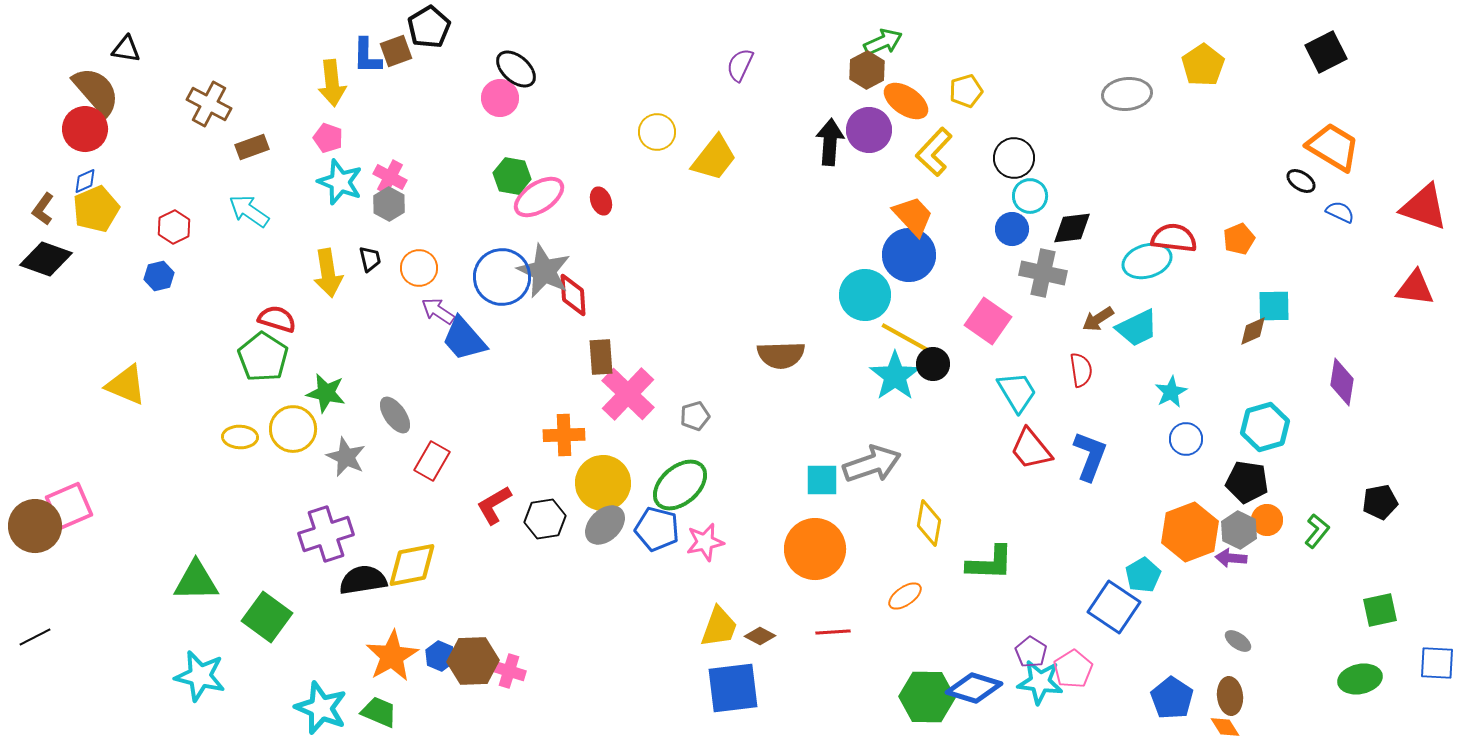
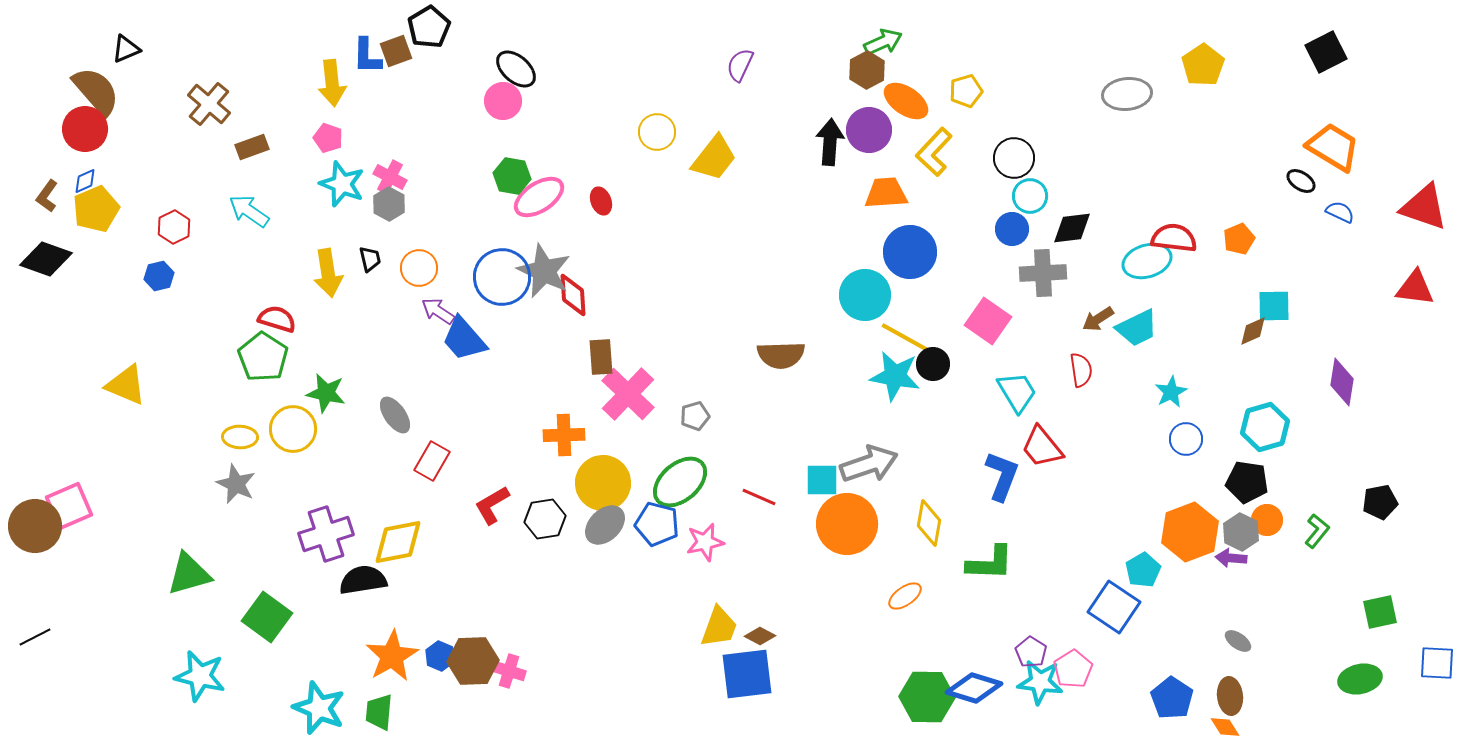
black triangle at (126, 49): rotated 32 degrees counterclockwise
pink circle at (500, 98): moved 3 px right, 3 px down
brown cross at (209, 104): rotated 12 degrees clockwise
cyan star at (340, 182): moved 2 px right, 2 px down
brown L-shape at (43, 209): moved 4 px right, 13 px up
orange trapezoid at (913, 216): moved 27 px left, 23 px up; rotated 51 degrees counterclockwise
blue circle at (909, 255): moved 1 px right, 3 px up
gray cross at (1043, 273): rotated 15 degrees counterclockwise
cyan star at (895, 376): rotated 27 degrees counterclockwise
red trapezoid at (1031, 449): moved 11 px right, 2 px up
blue L-shape at (1090, 456): moved 88 px left, 20 px down
gray star at (346, 457): moved 110 px left, 27 px down
gray arrow at (872, 464): moved 3 px left
green ellipse at (680, 485): moved 3 px up
red L-shape at (494, 505): moved 2 px left
blue pentagon at (657, 529): moved 5 px up
gray hexagon at (1239, 530): moved 2 px right, 2 px down
orange circle at (815, 549): moved 32 px right, 25 px up
yellow diamond at (412, 565): moved 14 px left, 23 px up
cyan pentagon at (1143, 575): moved 5 px up
green triangle at (196, 581): moved 7 px left, 7 px up; rotated 15 degrees counterclockwise
green square at (1380, 610): moved 2 px down
red line at (833, 632): moved 74 px left, 135 px up; rotated 28 degrees clockwise
blue square at (733, 688): moved 14 px right, 14 px up
cyan star at (321, 708): moved 2 px left
green trapezoid at (379, 712): rotated 108 degrees counterclockwise
